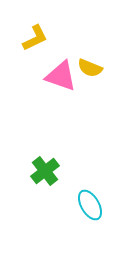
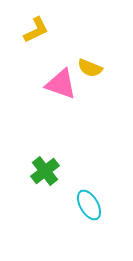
yellow L-shape: moved 1 px right, 8 px up
pink triangle: moved 8 px down
cyan ellipse: moved 1 px left
